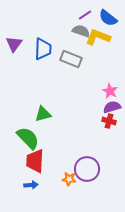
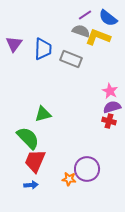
red trapezoid: rotated 20 degrees clockwise
